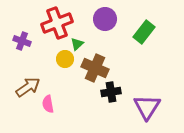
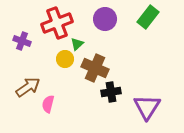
green rectangle: moved 4 px right, 15 px up
pink semicircle: rotated 24 degrees clockwise
